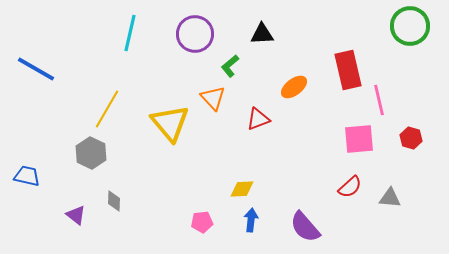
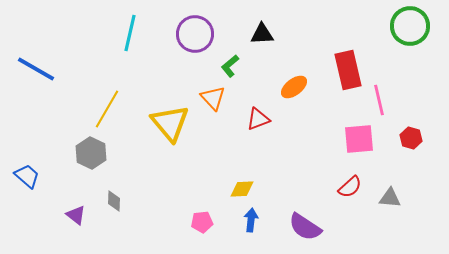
blue trapezoid: rotated 28 degrees clockwise
purple semicircle: rotated 16 degrees counterclockwise
